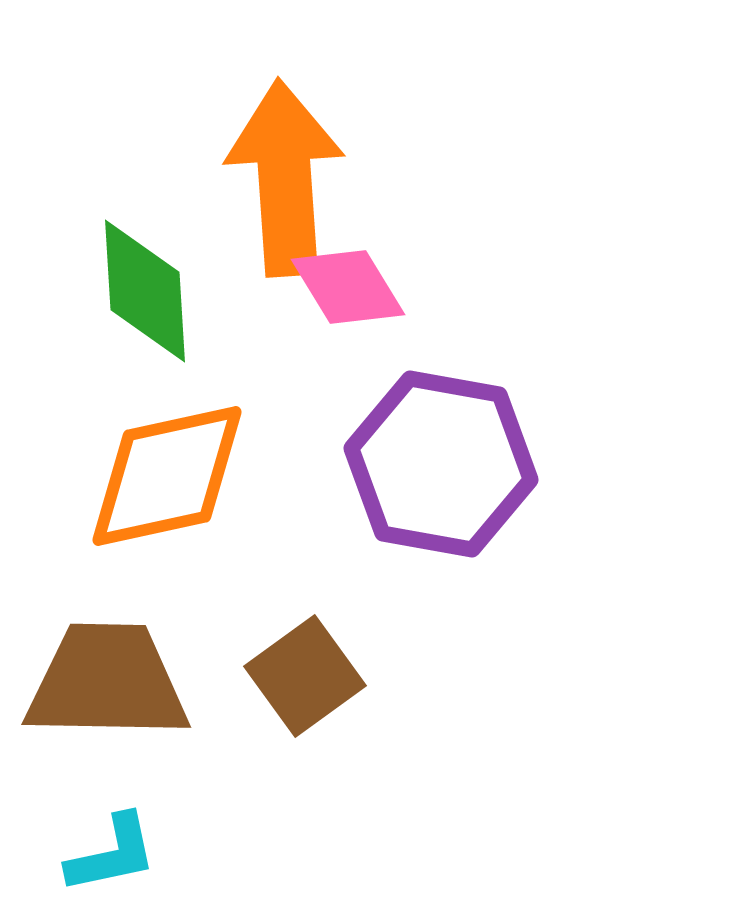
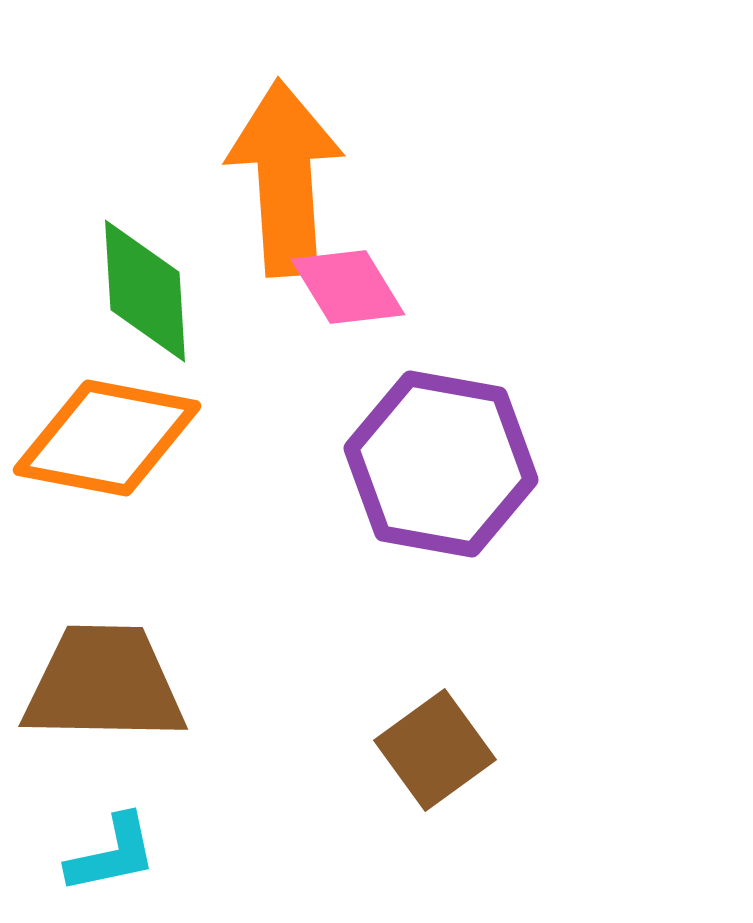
orange diamond: moved 60 px left, 38 px up; rotated 23 degrees clockwise
brown square: moved 130 px right, 74 px down
brown trapezoid: moved 3 px left, 2 px down
